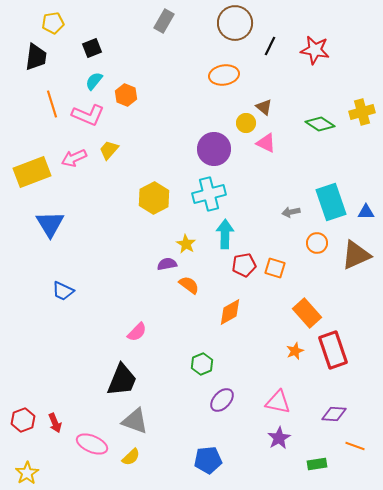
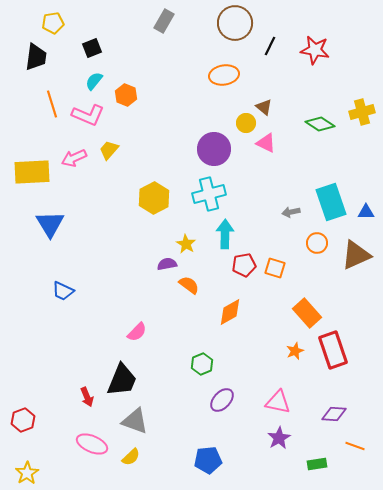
yellow rectangle at (32, 172): rotated 18 degrees clockwise
red arrow at (55, 423): moved 32 px right, 26 px up
